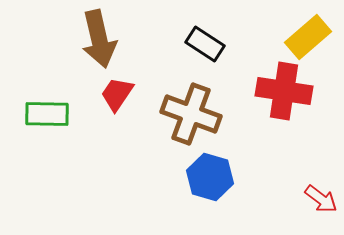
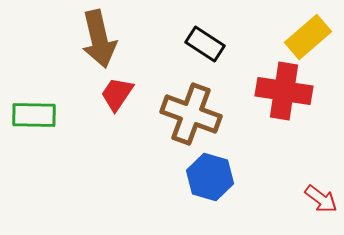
green rectangle: moved 13 px left, 1 px down
